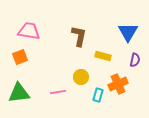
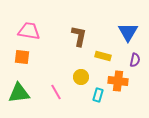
orange square: moved 2 px right; rotated 28 degrees clockwise
orange cross: moved 3 px up; rotated 30 degrees clockwise
pink line: moved 2 px left; rotated 70 degrees clockwise
